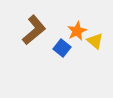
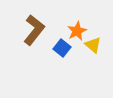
brown L-shape: rotated 12 degrees counterclockwise
yellow triangle: moved 2 px left, 4 px down
